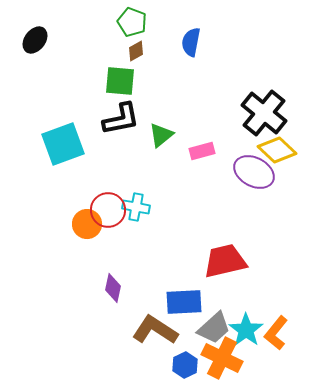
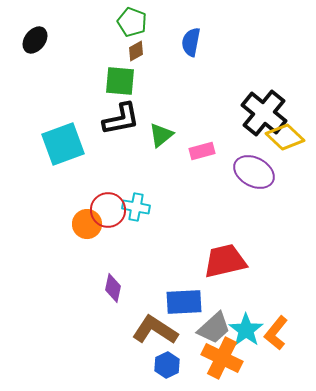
yellow diamond: moved 8 px right, 13 px up
blue hexagon: moved 18 px left
